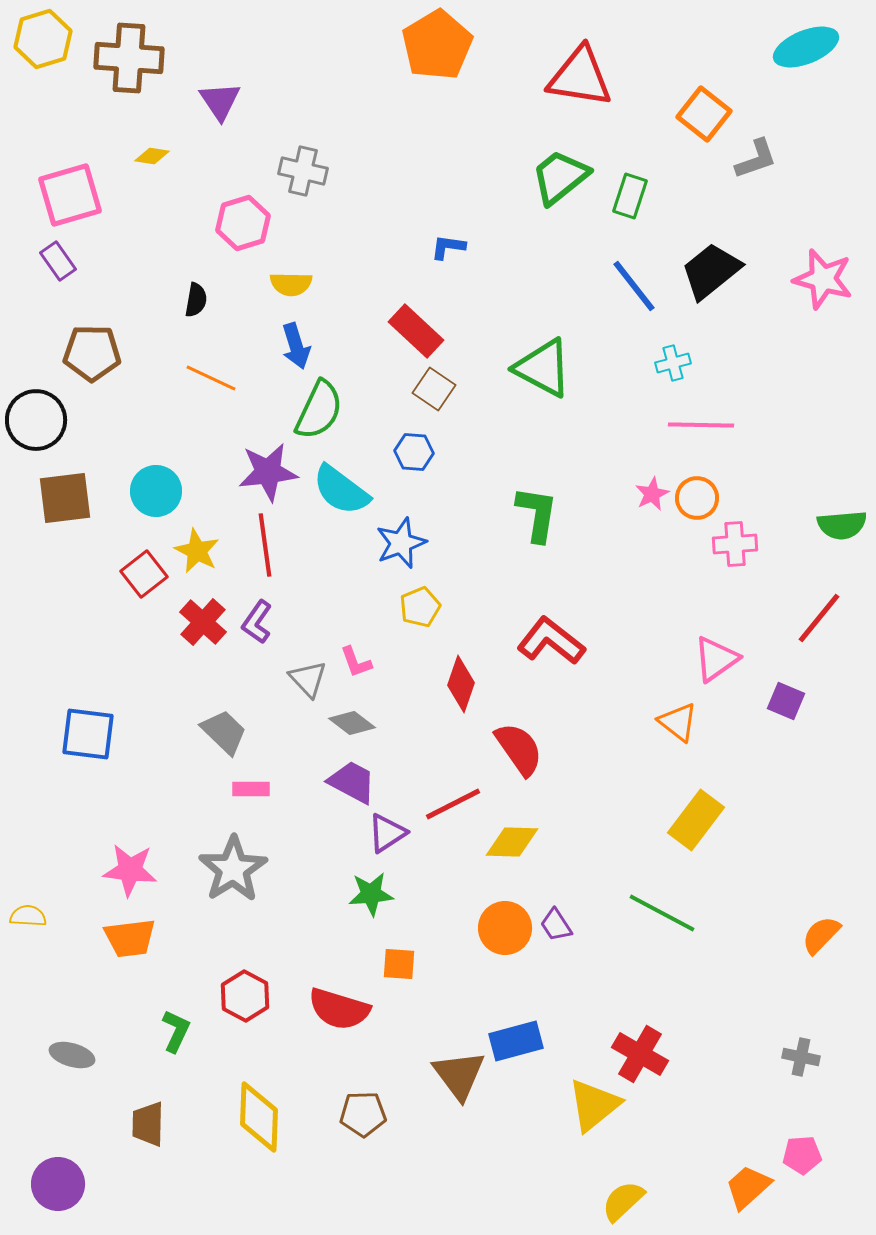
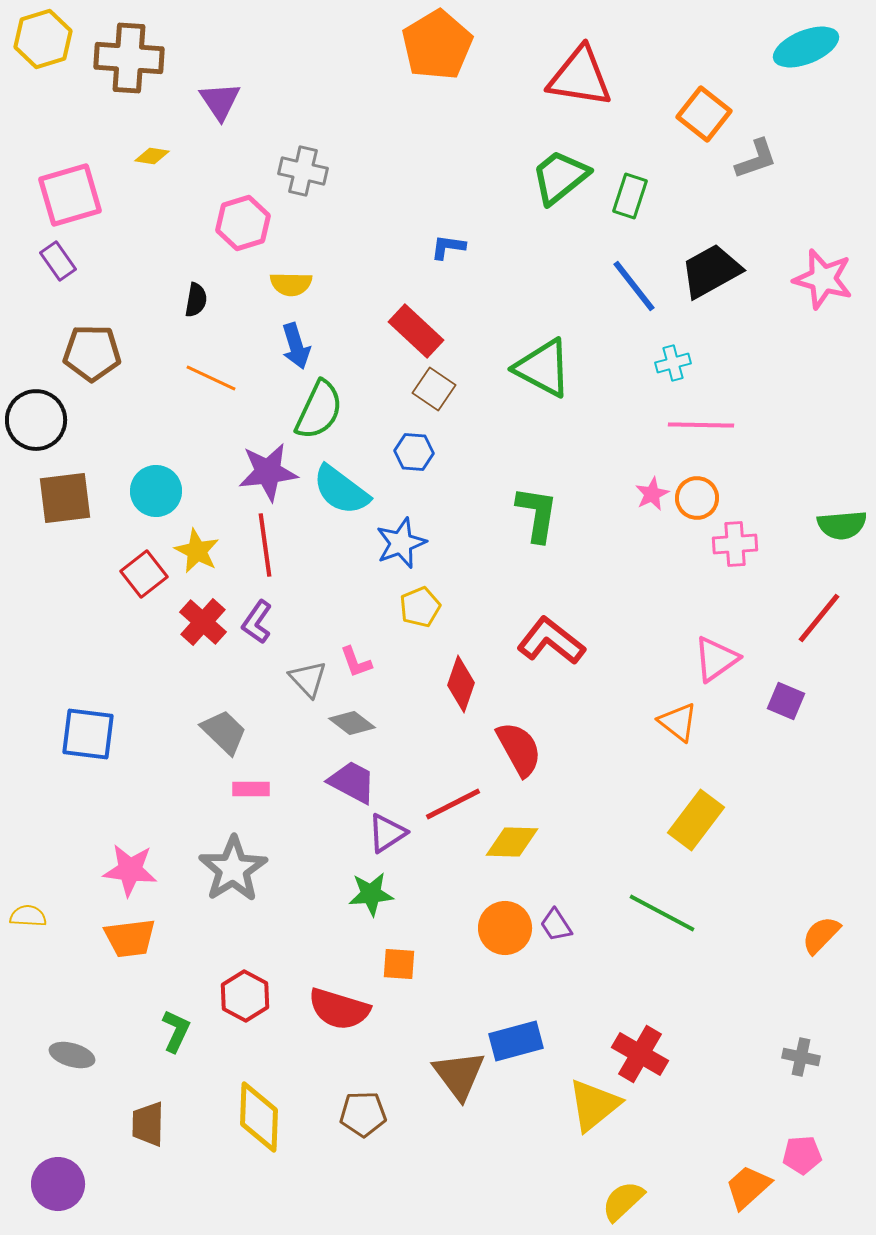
black trapezoid at (711, 271): rotated 10 degrees clockwise
red semicircle at (519, 749): rotated 6 degrees clockwise
